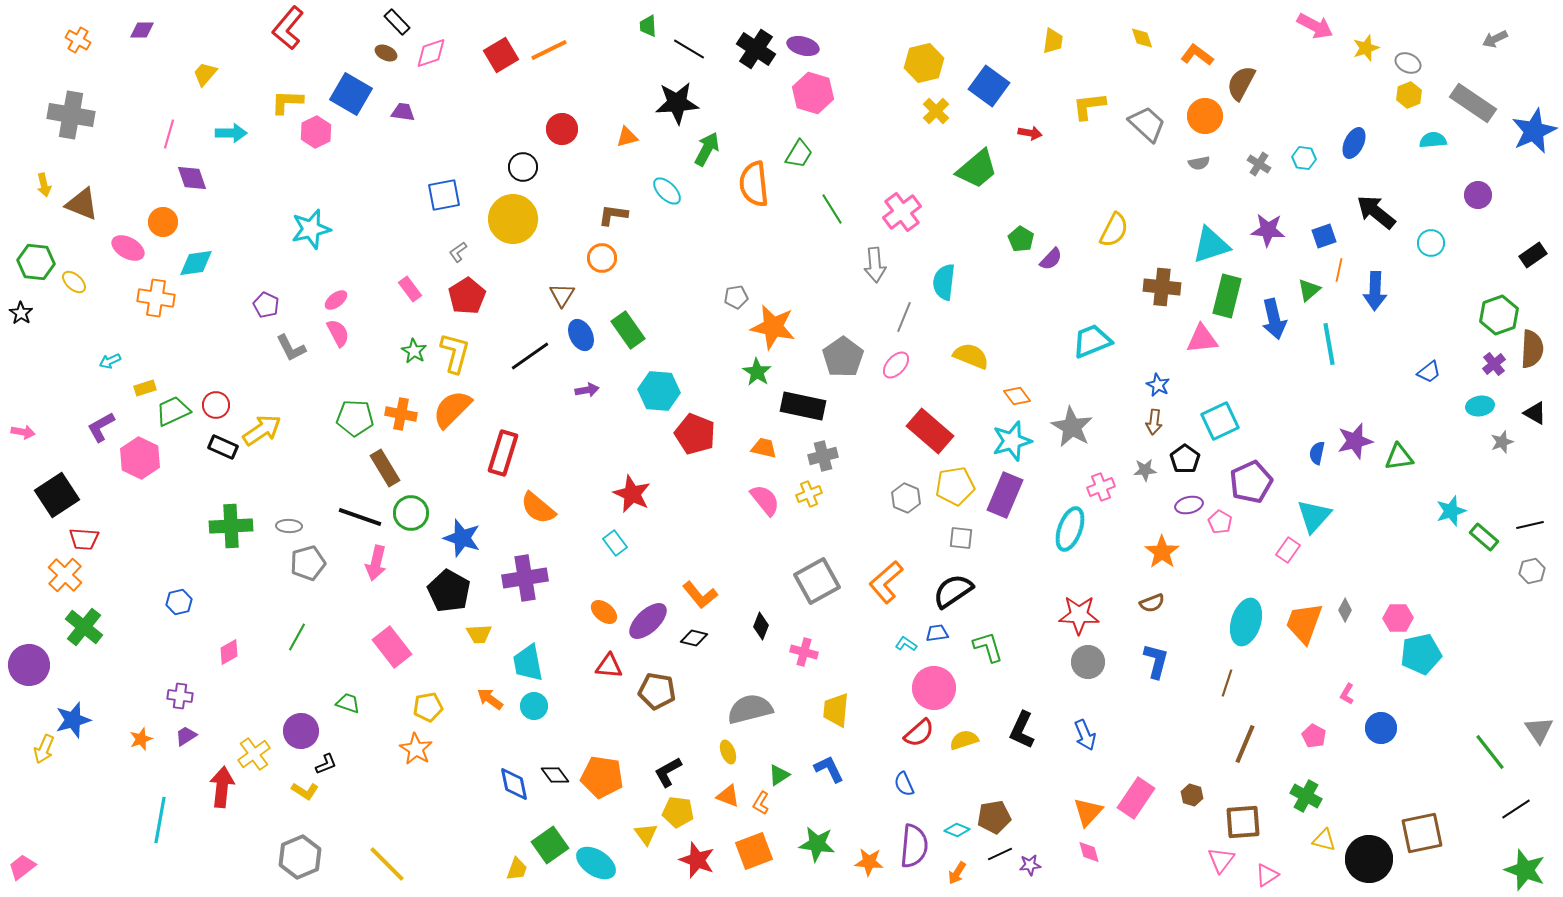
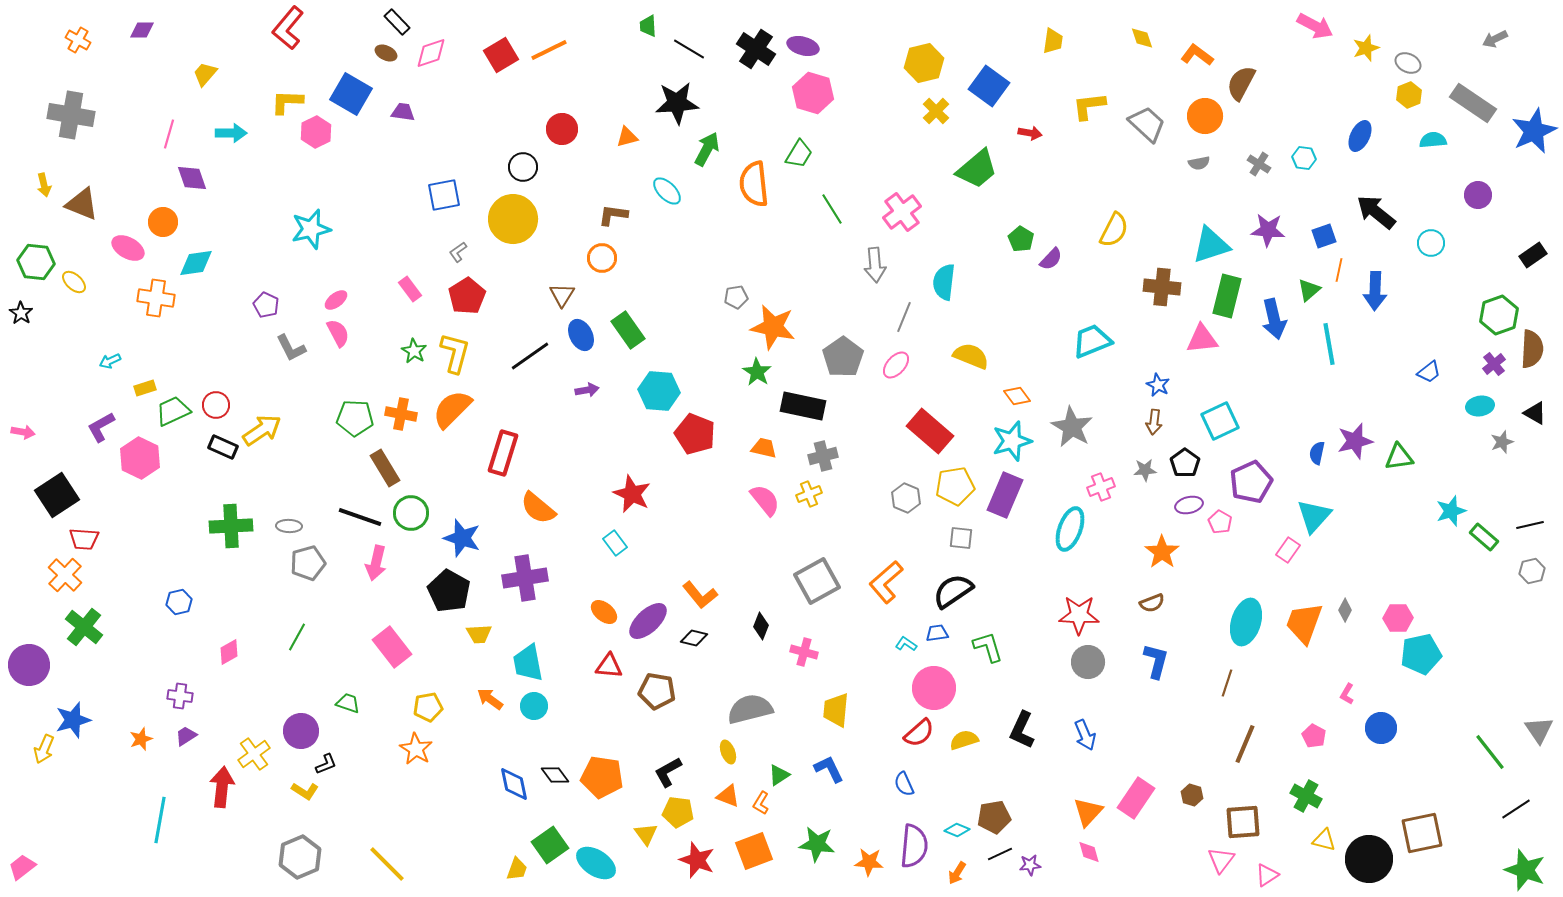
blue ellipse at (1354, 143): moved 6 px right, 7 px up
black pentagon at (1185, 459): moved 4 px down
